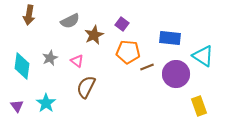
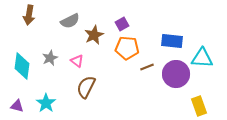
purple square: rotated 24 degrees clockwise
blue rectangle: moved 2 px right, 3 px down
orange pentagon: moved 1 px left, 4 px up
cyan triangle: moved 1 px left, 2 px down; rotated 30 degrees counterclockwise
purple triangle: rotated 40 degrees counterclockwise
